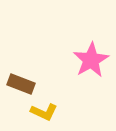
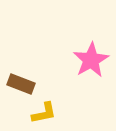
yellow L-shape: moved 1 px down; rotated 36 degrees counterclockwise
